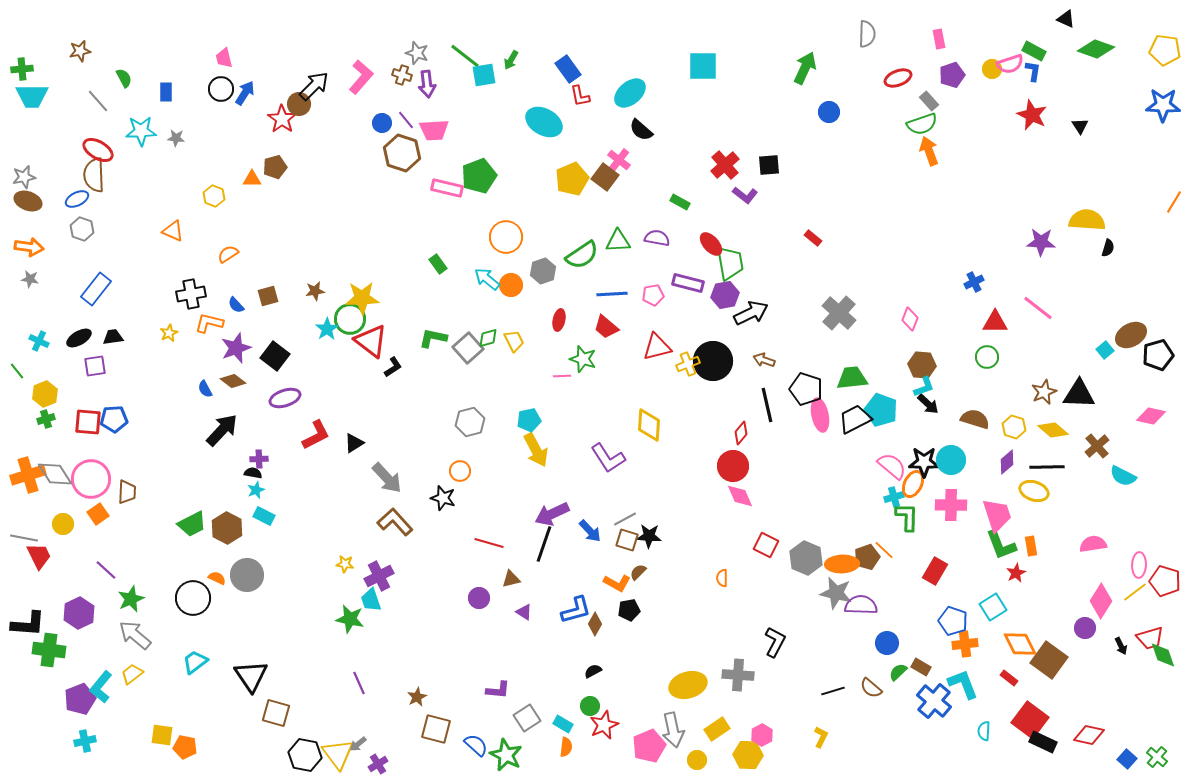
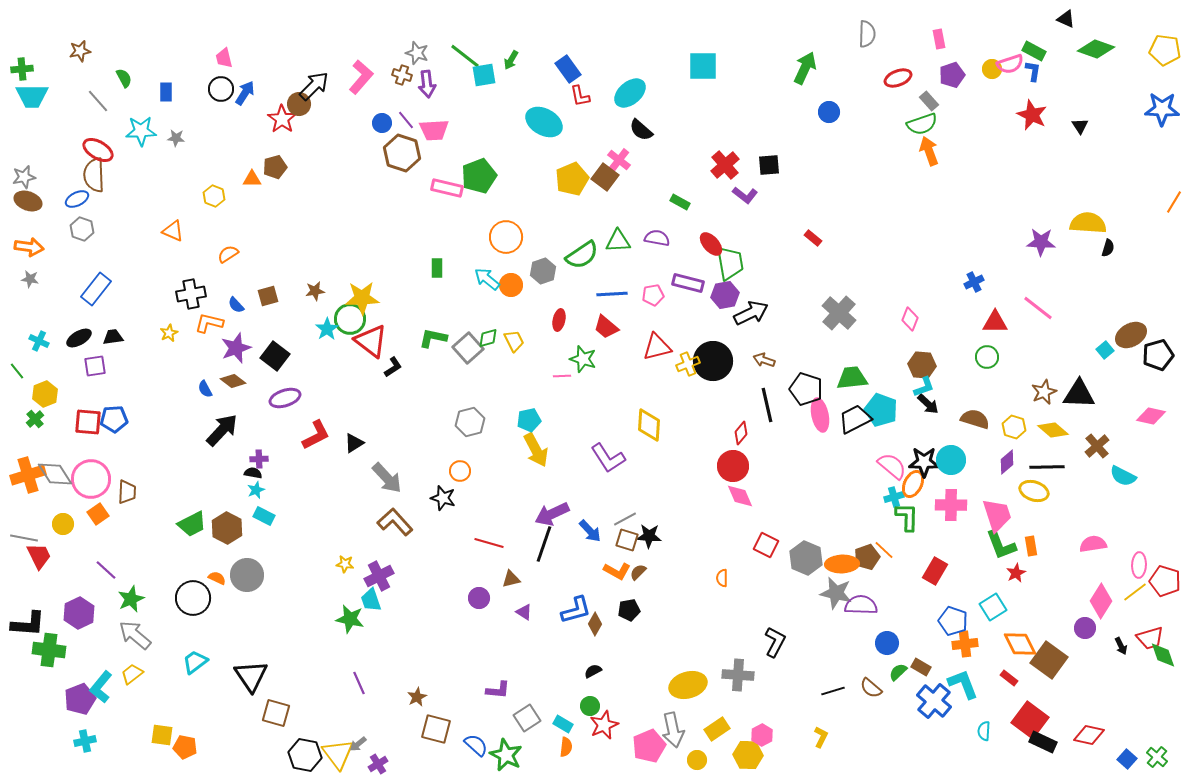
blue star at (1163, 105): moved 1 px left, 4 px down
yellow semicircle at (1087, 220): moved 1 px right, 3 px down
green rectangle at (438, 264): moved 1 px left, 4 px down; rotated 36 degrees clockwise
green cross at (46, 419): moved 11 px left; rotated 24 degrees counterclockwise
orange L-shape at (617, 583): moved 12 px up
